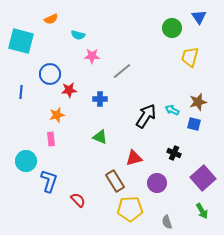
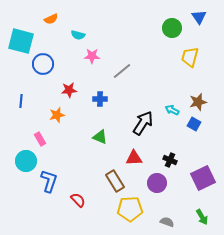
blue circle: moved 7 px left, 10 px up
blue line: moved 9 px down
black arrow: moved 3 px left, 7 px down
blue square: rotated 16 degrees clockwise
pink rectangle: moved 11 px left; rotated 24 degrees counterclockwise
black cross: moved 4 px left, 7 px down
red triangle: rotated 12 degrees clockwise
purple square: rotated 15 degrees clockwise
green arrow: moved 6 px down
gray semicircle: rotated 128 degrees clockwise
